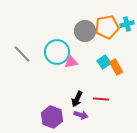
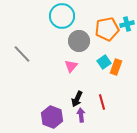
orange pentagon: moved 2 px down
gray circle: moved 6 px left, 10 px down
cyan circle: moved 5 px right, 36 px up
pink triangle: moved 4 px down; rotated 40 degrees counterclockwise
orange rectangle: rotated 49 degrees clockwise
red line: moved 1 px right, 3 px down; rotated 70 degrees clockwise
purple arrow: rotated 112 degrees counterclockwise
